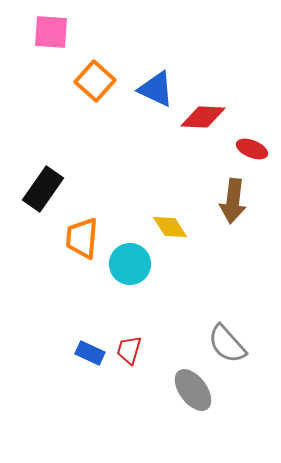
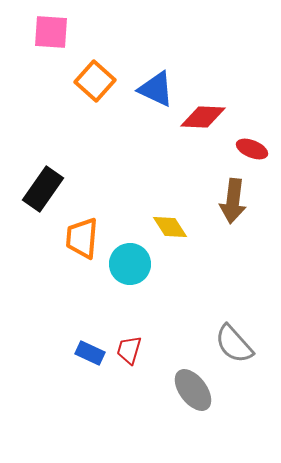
gray semicircle: moved 7 px right
